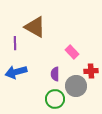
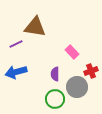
brown triangle: rotated 20 degrees counterclockwise
purple line: moved 1 px right, 1 px down; rotated 64 degrees clockwise
red cross: rotated 16 degrees counterclockwise
gray circle: moved 1 px right, 1 px down
